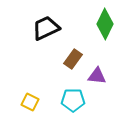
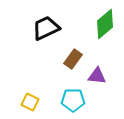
green diamond: rotated 24 degrees clockwise
